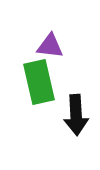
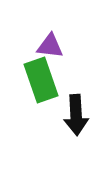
green rectangle: moved 2 px right, 2 px up; rotated 6 degrees counterclockwise
